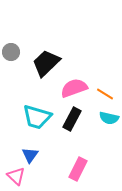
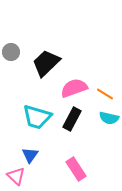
pink rectangle: moved 2 px left; rotated 60 degrees counterclockwise
